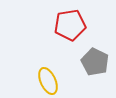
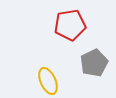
gray pentagon: moved 1 px left, 1 px down; rotated 20 degrees clockwise
